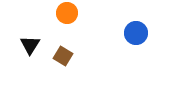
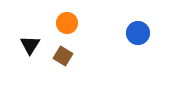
orange circle: moved 10 px down
blue circle: moved 2 px right
